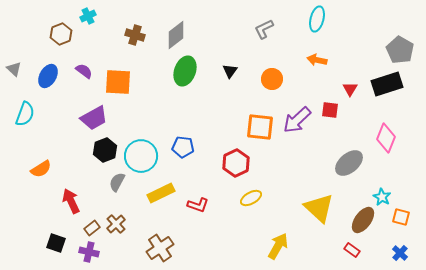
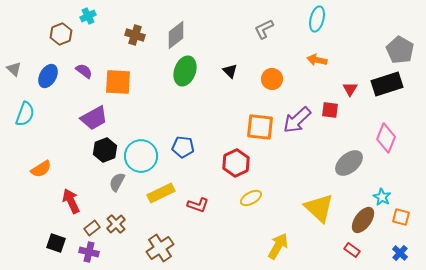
black triangle at (230, 71): rotated 21 degrees counterclockwise
